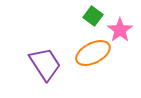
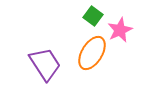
pink star: rotated 10 degrees clockwise
orange ellipse: moved 1 px left; rotated 32 degrees counterclockwise
